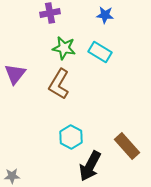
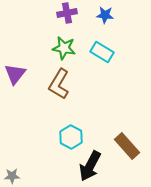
purple cross: moved 17 px right
cyan rectangle: moved 2 px right
